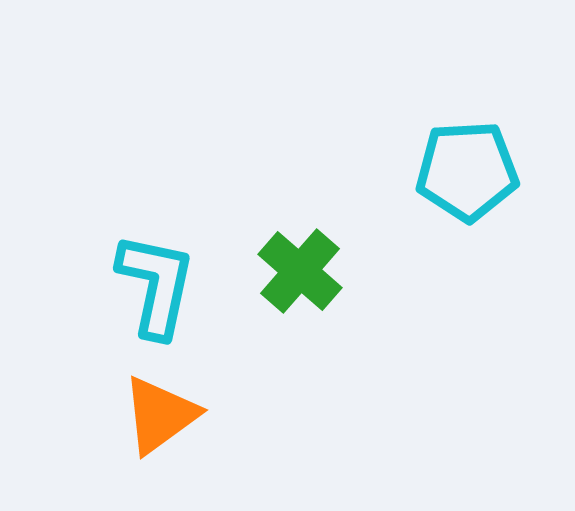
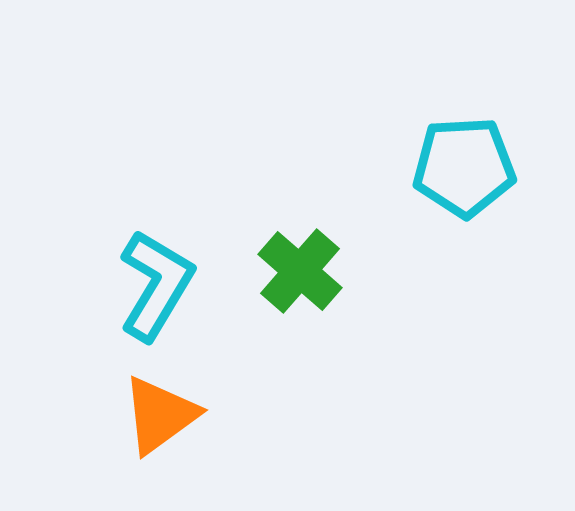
cyan pentagon: moved 3 px left, 4 px up
cyan L-shape: rotated 19 degrees clockwise
